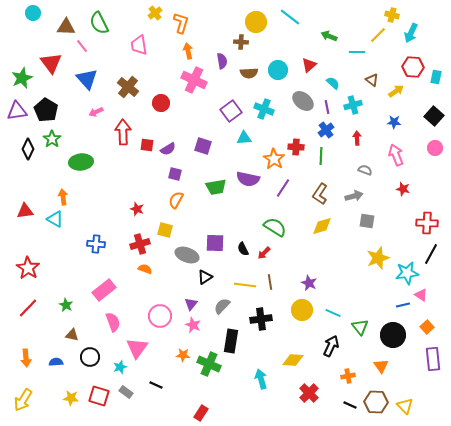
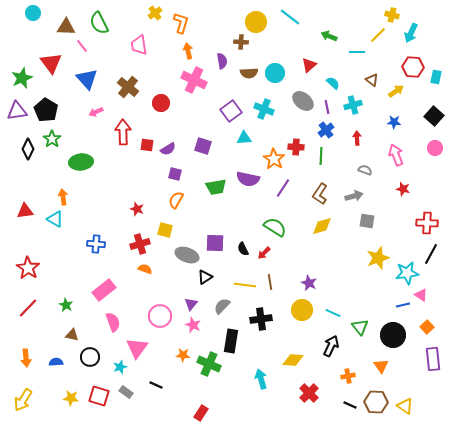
cyan circle at (278, 70): moved 3 px left, 3 px down
yellow triangle at (405, 406): rotated 12 degrees counterclockwise
